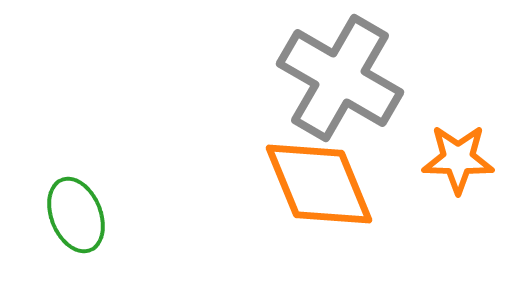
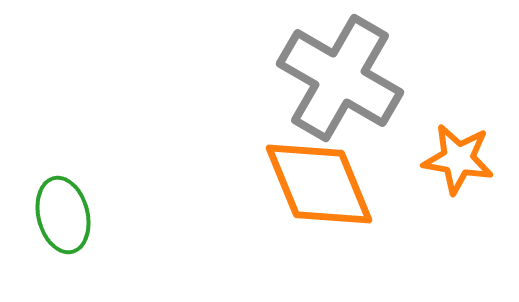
orange star: rotated 8 degrees clockwise
green ellipse: moved 13 px left; rotated 8 degrees clockwise
